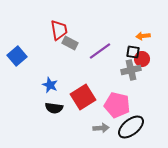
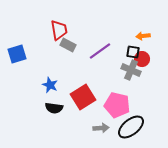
gray rectangle: moved 2 px left, 2 px down
blue square: moved 2 px up; rotated 24 degrees clockwise
gray cross: rotated 36 degrees clockwise
